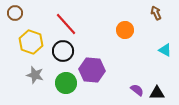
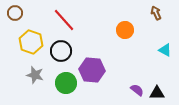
red line: moved 2 px left, 4 px up
black circle: moved 2 px left
